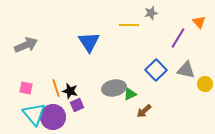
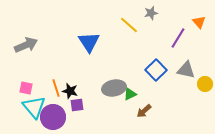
yellow line: rotated 42 degrees clockwise
purple square: rotated 16 degrees clockwise
cyan triangle: moved 7 px up
